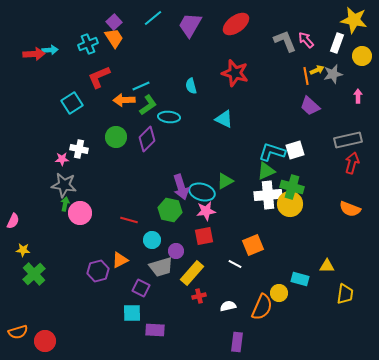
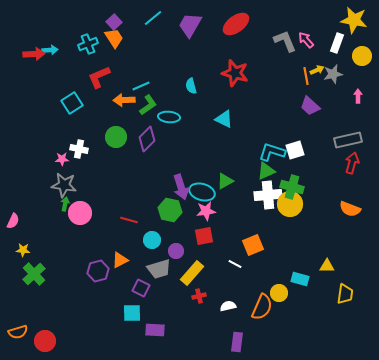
gray trapezoid at (161, 267): moved 2 px left, 2 px down
